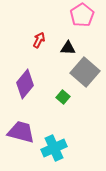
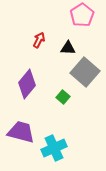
purple diamond: moved 2 px right
